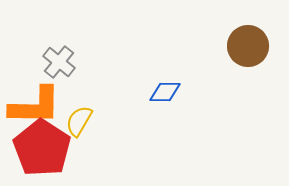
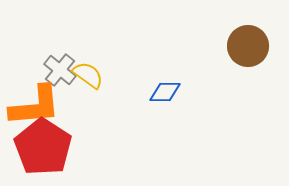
gray cross: moved 1 px right, 8 px down
orange L-shape: rotated 6 degrees counterclockwise
yellow semicircle: moved 9 px right, 46 px up; rotated 96 degrees clockwise
red pentagon: moved 1 px right, 1 px up
